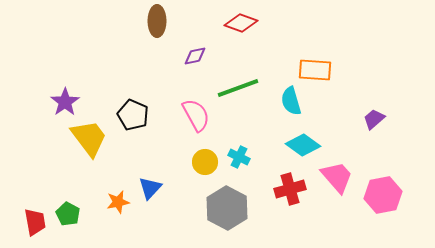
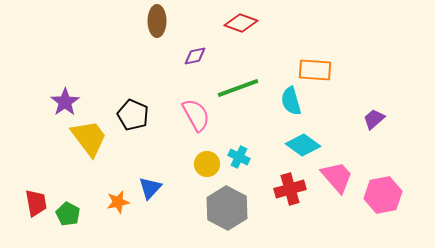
yellow circle: moved 2 px right, 2 px down
red trapezoid: moved 1 px right, 19 px up
